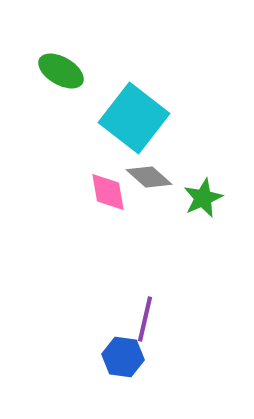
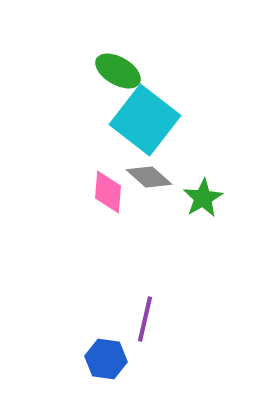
green ellipse: moved 57 px right
cyan square: moved 11 px right, 2 px down
pink diamond: rotated 15 degrees clockwise
green star: rotated 6 degrees counterclockwise
blue hexagon: moved 17 px left, 2 px down
